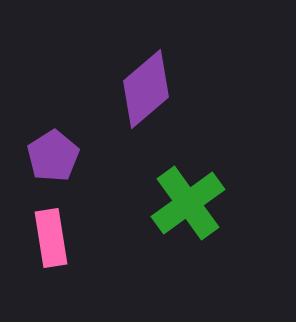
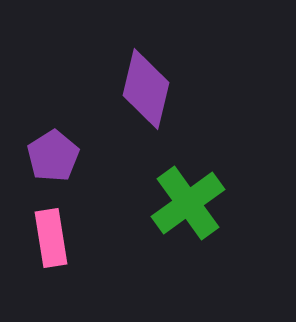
purple diamond: rotated 36 degrees counterclockwise
